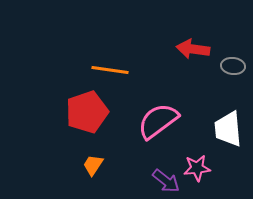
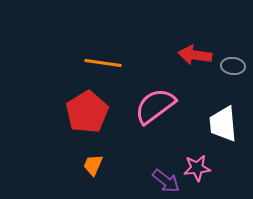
red arrow: moved 2 px right, 6 px down
orange line: moved 7 px left, 7 px up
red pentagon: rotated 12 degrees counterclockwise
pink semicircle: moved 3 px left, 15 px up
white trapezoid: moved 5 px left, 5 px up
orange trapezoid: rotated 10 degrees counterclockwise
